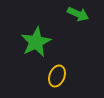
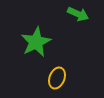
yellow ellipse: moved 2 px down
